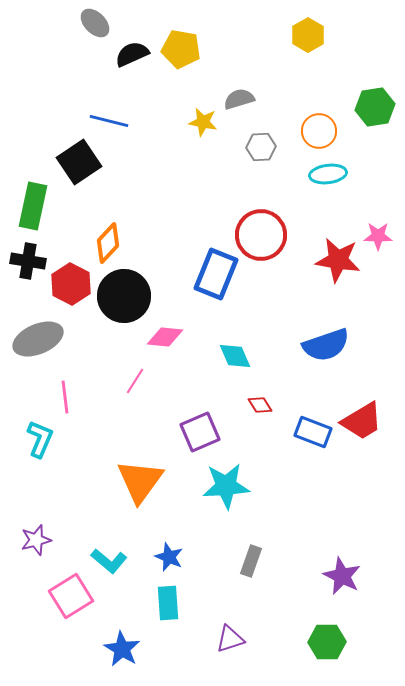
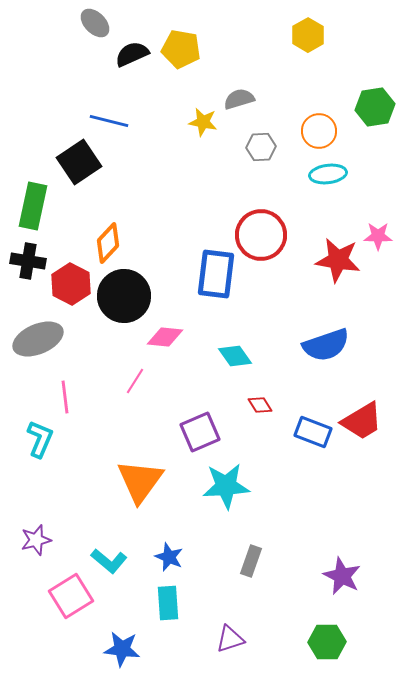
blue rectangle at (216, 274): rotated 15 degrees counterclockwise
cyan diamond at (235, 356): rotated 12 degrees counterclockwise
blue star at (122, 649): rotated 24 degrees counterclockwise
